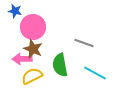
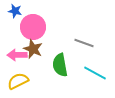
pink arrow: moved 5 px left, 4 px up
yellow semicircle: moved 14 px left, 5 px down
